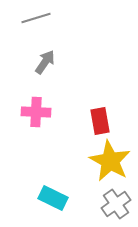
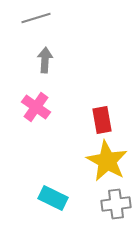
gray arrow: moved 2 px up; rotated 30 degrees counterclockwise
pink cross: moved 5 px up; rotated 32 degrees clockwise
red rectangle: moved 2 px right, 1 px up
yellow star: moved 3 px left
gray cross: rotated 28 degrees clockwise
